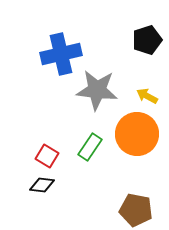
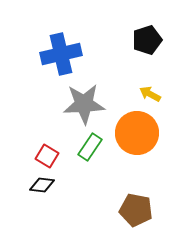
gray star: moved 13 px left, 14 px down; rotated 9 degrees counterclockwise
yellow arrow: moved 3 px right, 2 px up
orange circle: moved 1 px up
